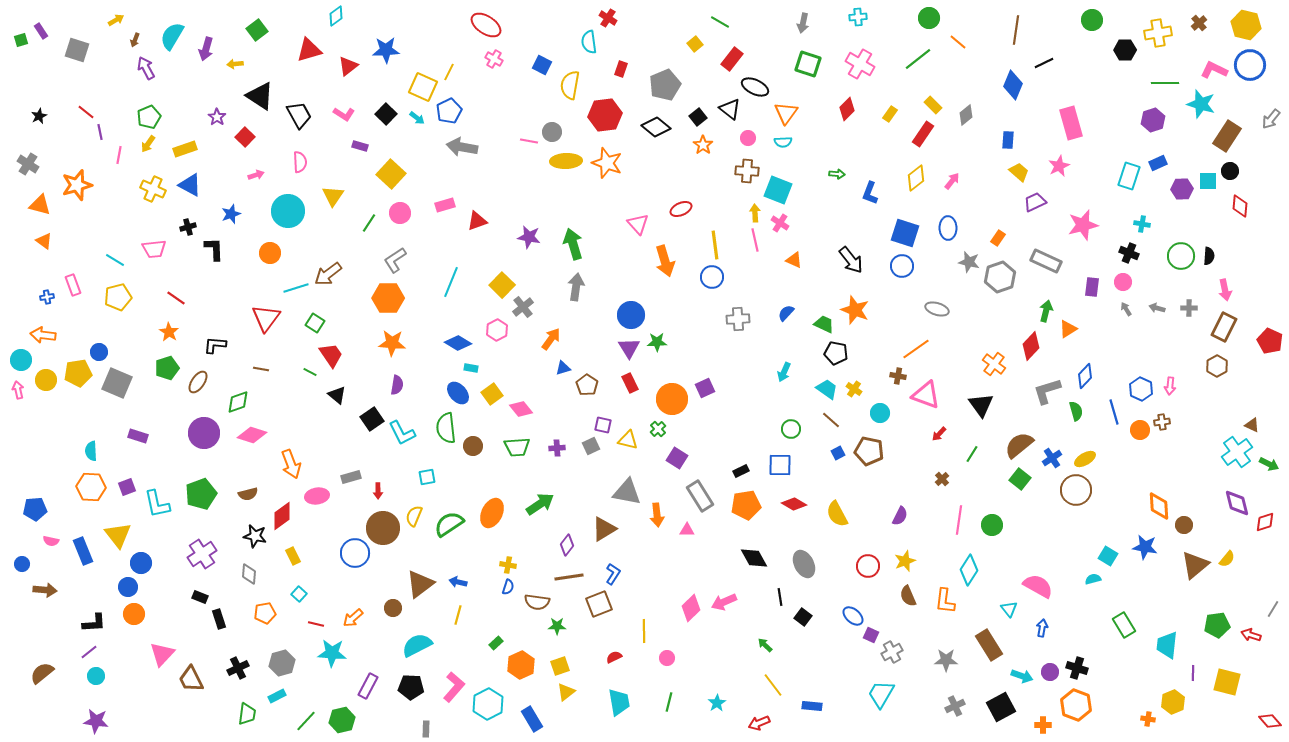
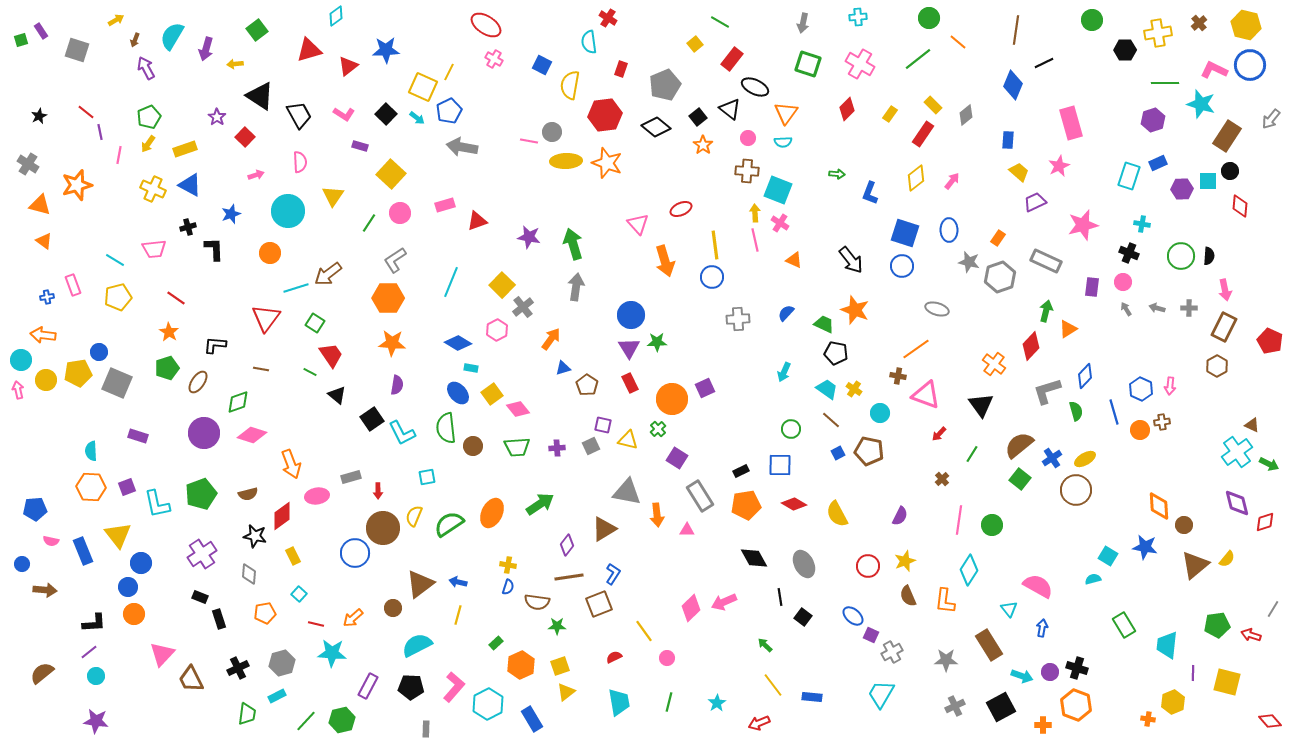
blue ellipse at (948, 228): moved 1 px right, 2 px down
pink diamond at (521, 409): moved 3 px left
yellow line at (644, 631): rotated 35 degrees counterclockwise
blue rectangle at (812, 706): moved 9 px up
